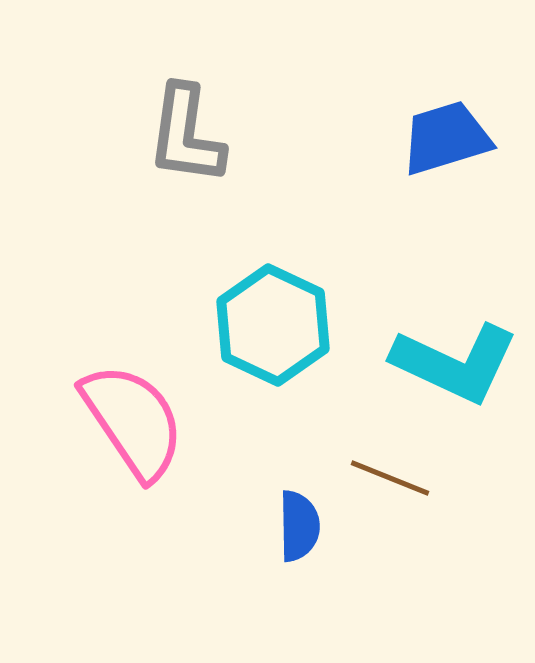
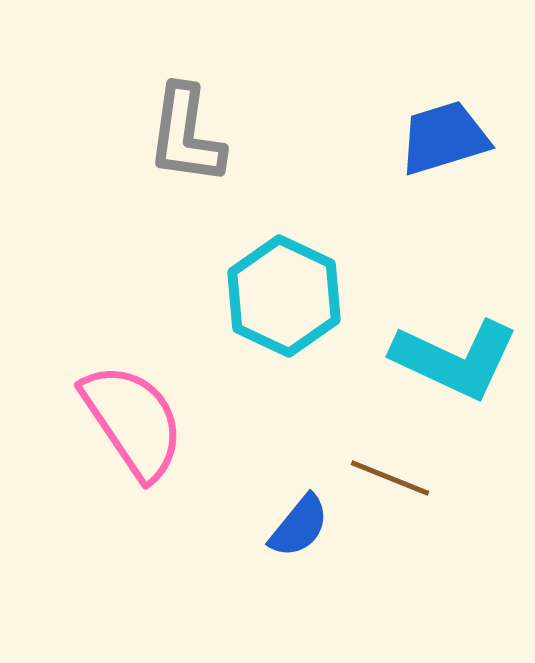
blue trapezoid: moved 2 px left
cyan hexagon: moved 11 px right, 29 px up
cyan L-shape: moved 4 px up
blue semicircle: rotated 40 degrees clockwise
